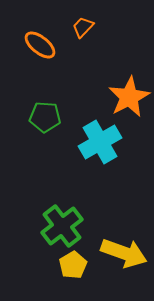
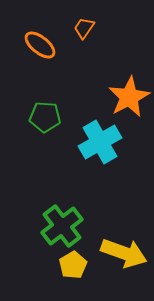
orange trapezoid: moved 1 px right, 1 px down; rotated 10 degrees counterclockwise
